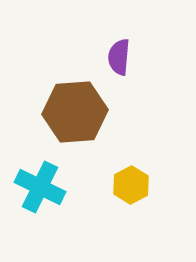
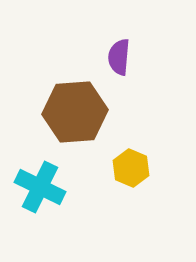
yellow hexagon: moved 17 px up; rotated 9 degrees counterclockwise
